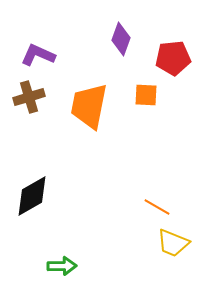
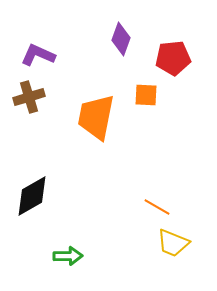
orange trapezoid: moved 7 px right, 11 px down
green arrow: moved 6 px right, 10 px up
